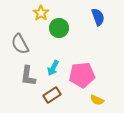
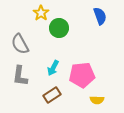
blue semicircle: moved 2 px right, 1 px up
gray L-shape: moved 8 px left
yellow semicircle: rotated 24 degrees counterclockwise
